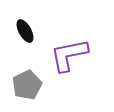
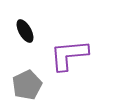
purple L-shape: rotated 6 degrees clockwise
